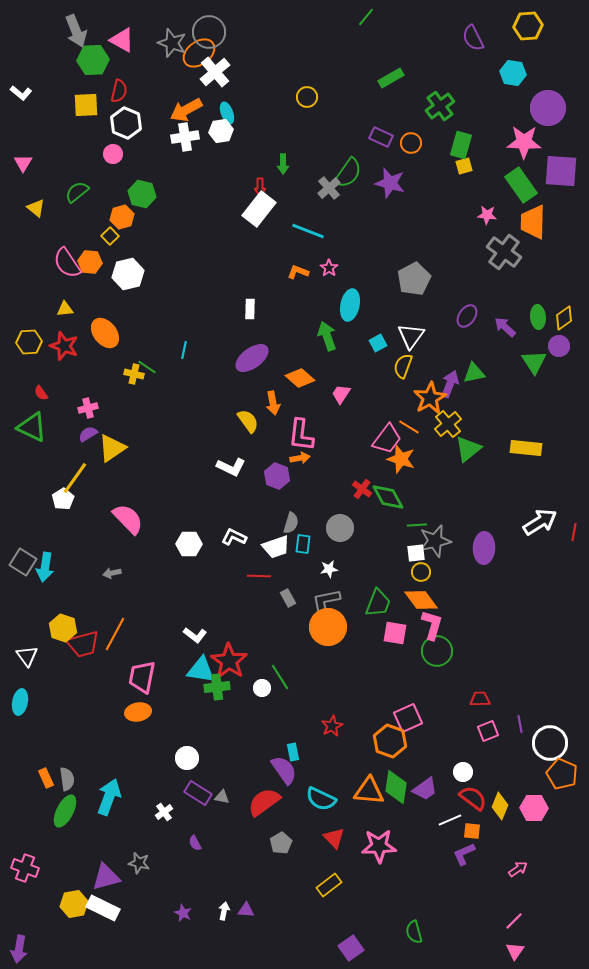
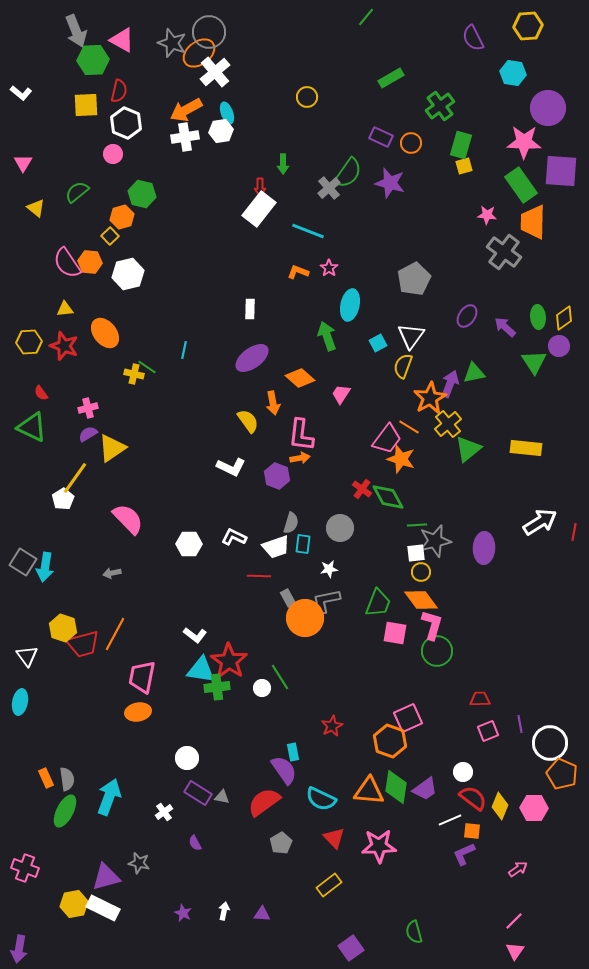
orange circle at (328, 627): moved 23 px left, 9 px up
purple triangle at (246, 910): moved 16 px right, 4 px down
